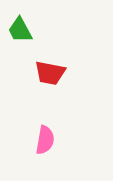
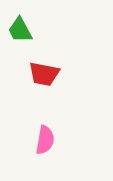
red trapezoid: moved 6 px left, 1 px down
